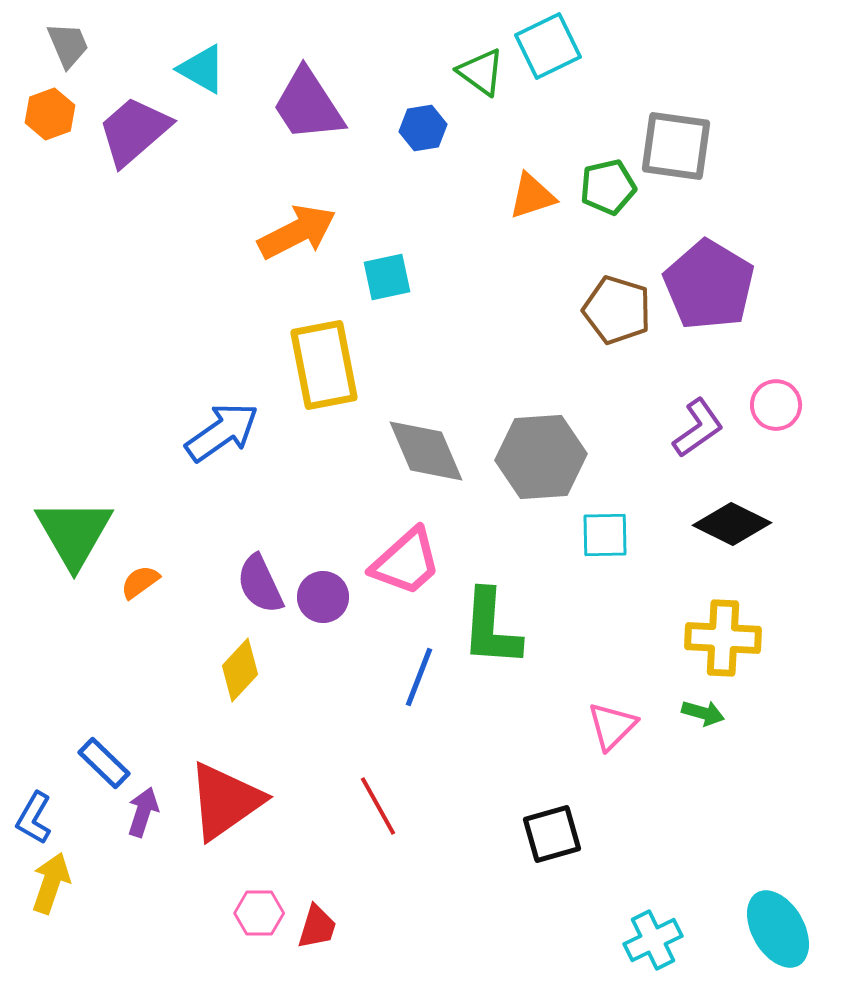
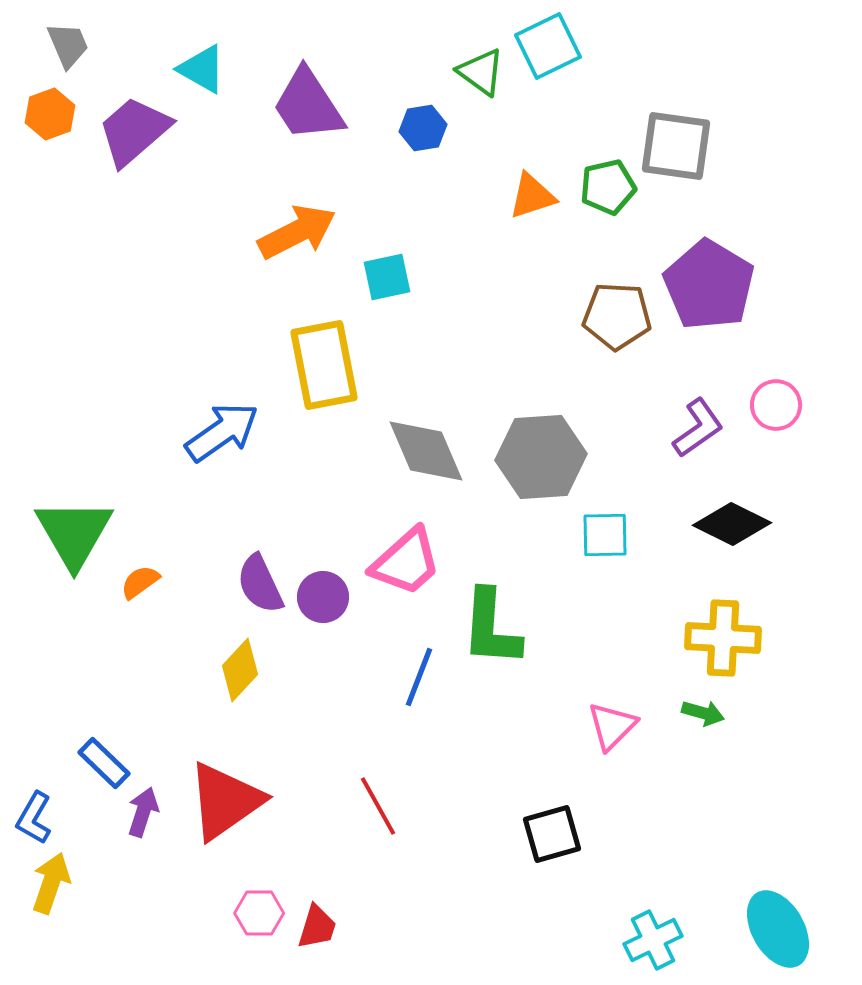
brown pentagon at (617, 310): moved 6 px down; rotated 14 degrees counterclockwise
